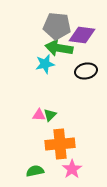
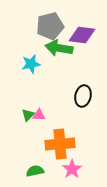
gray pentagon: moved 7 px left; rotated 20 degrees counterclockwise
cyan star: moved 14 px left
black ellipse: moved 3 px left, 25 px down; rotated 65 degrees counterclockwise
green triangle: moved 22 px left
